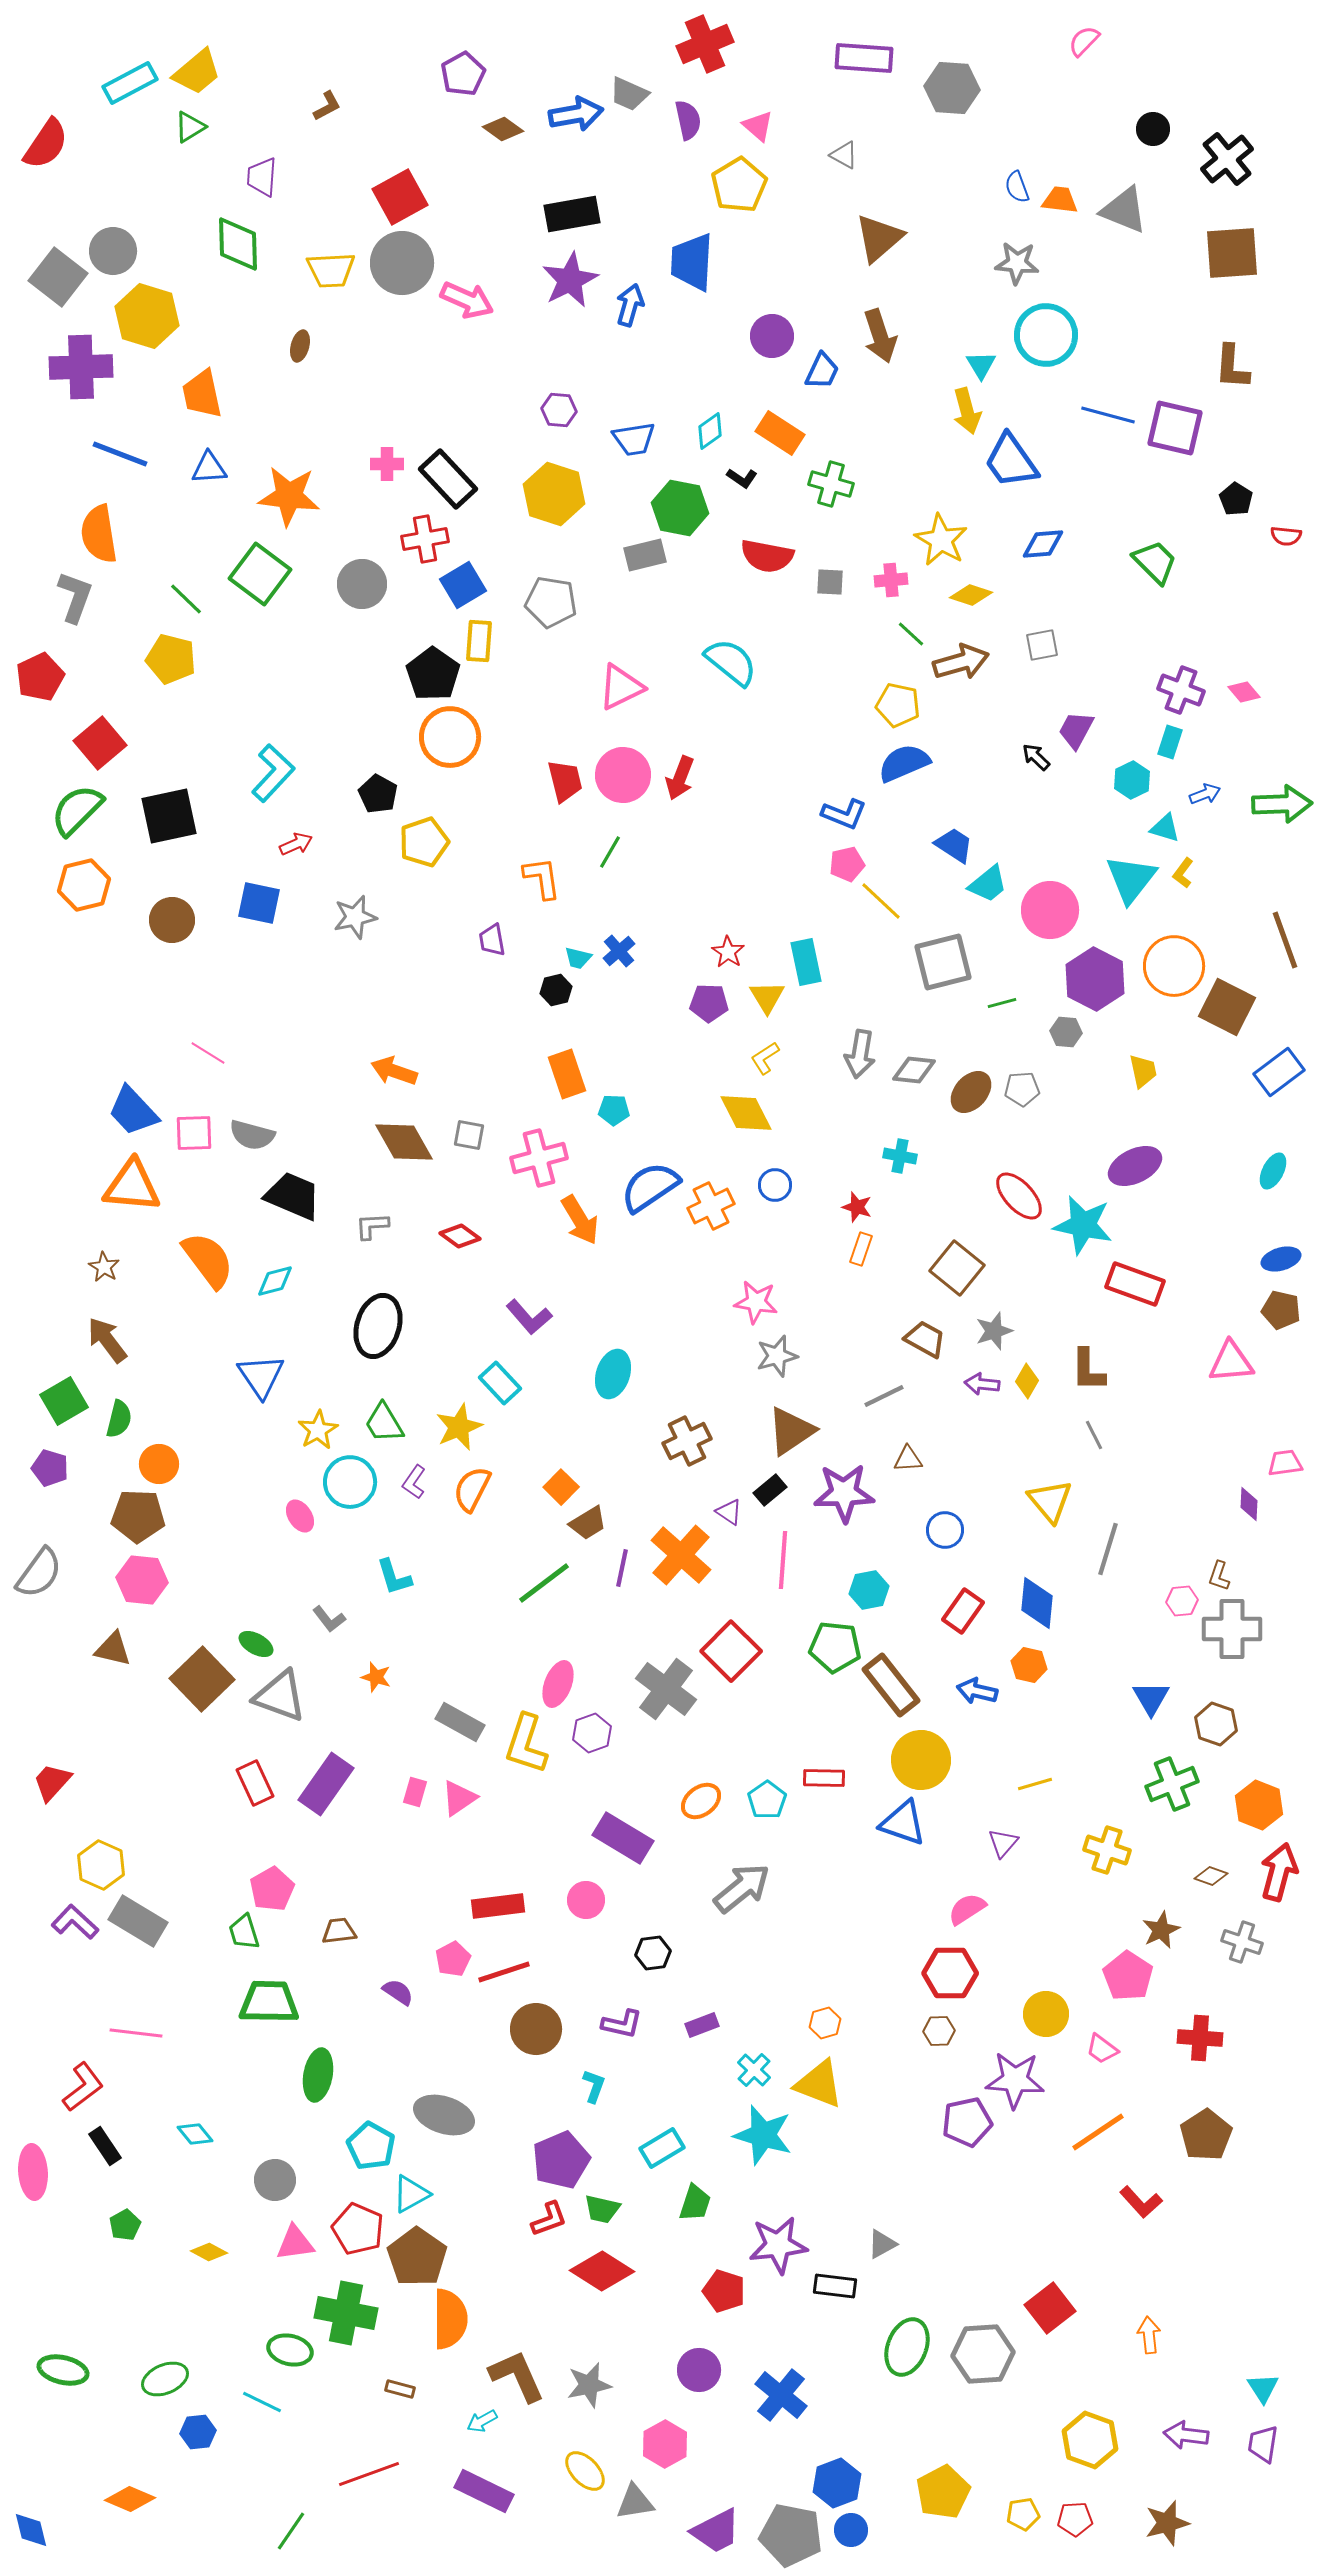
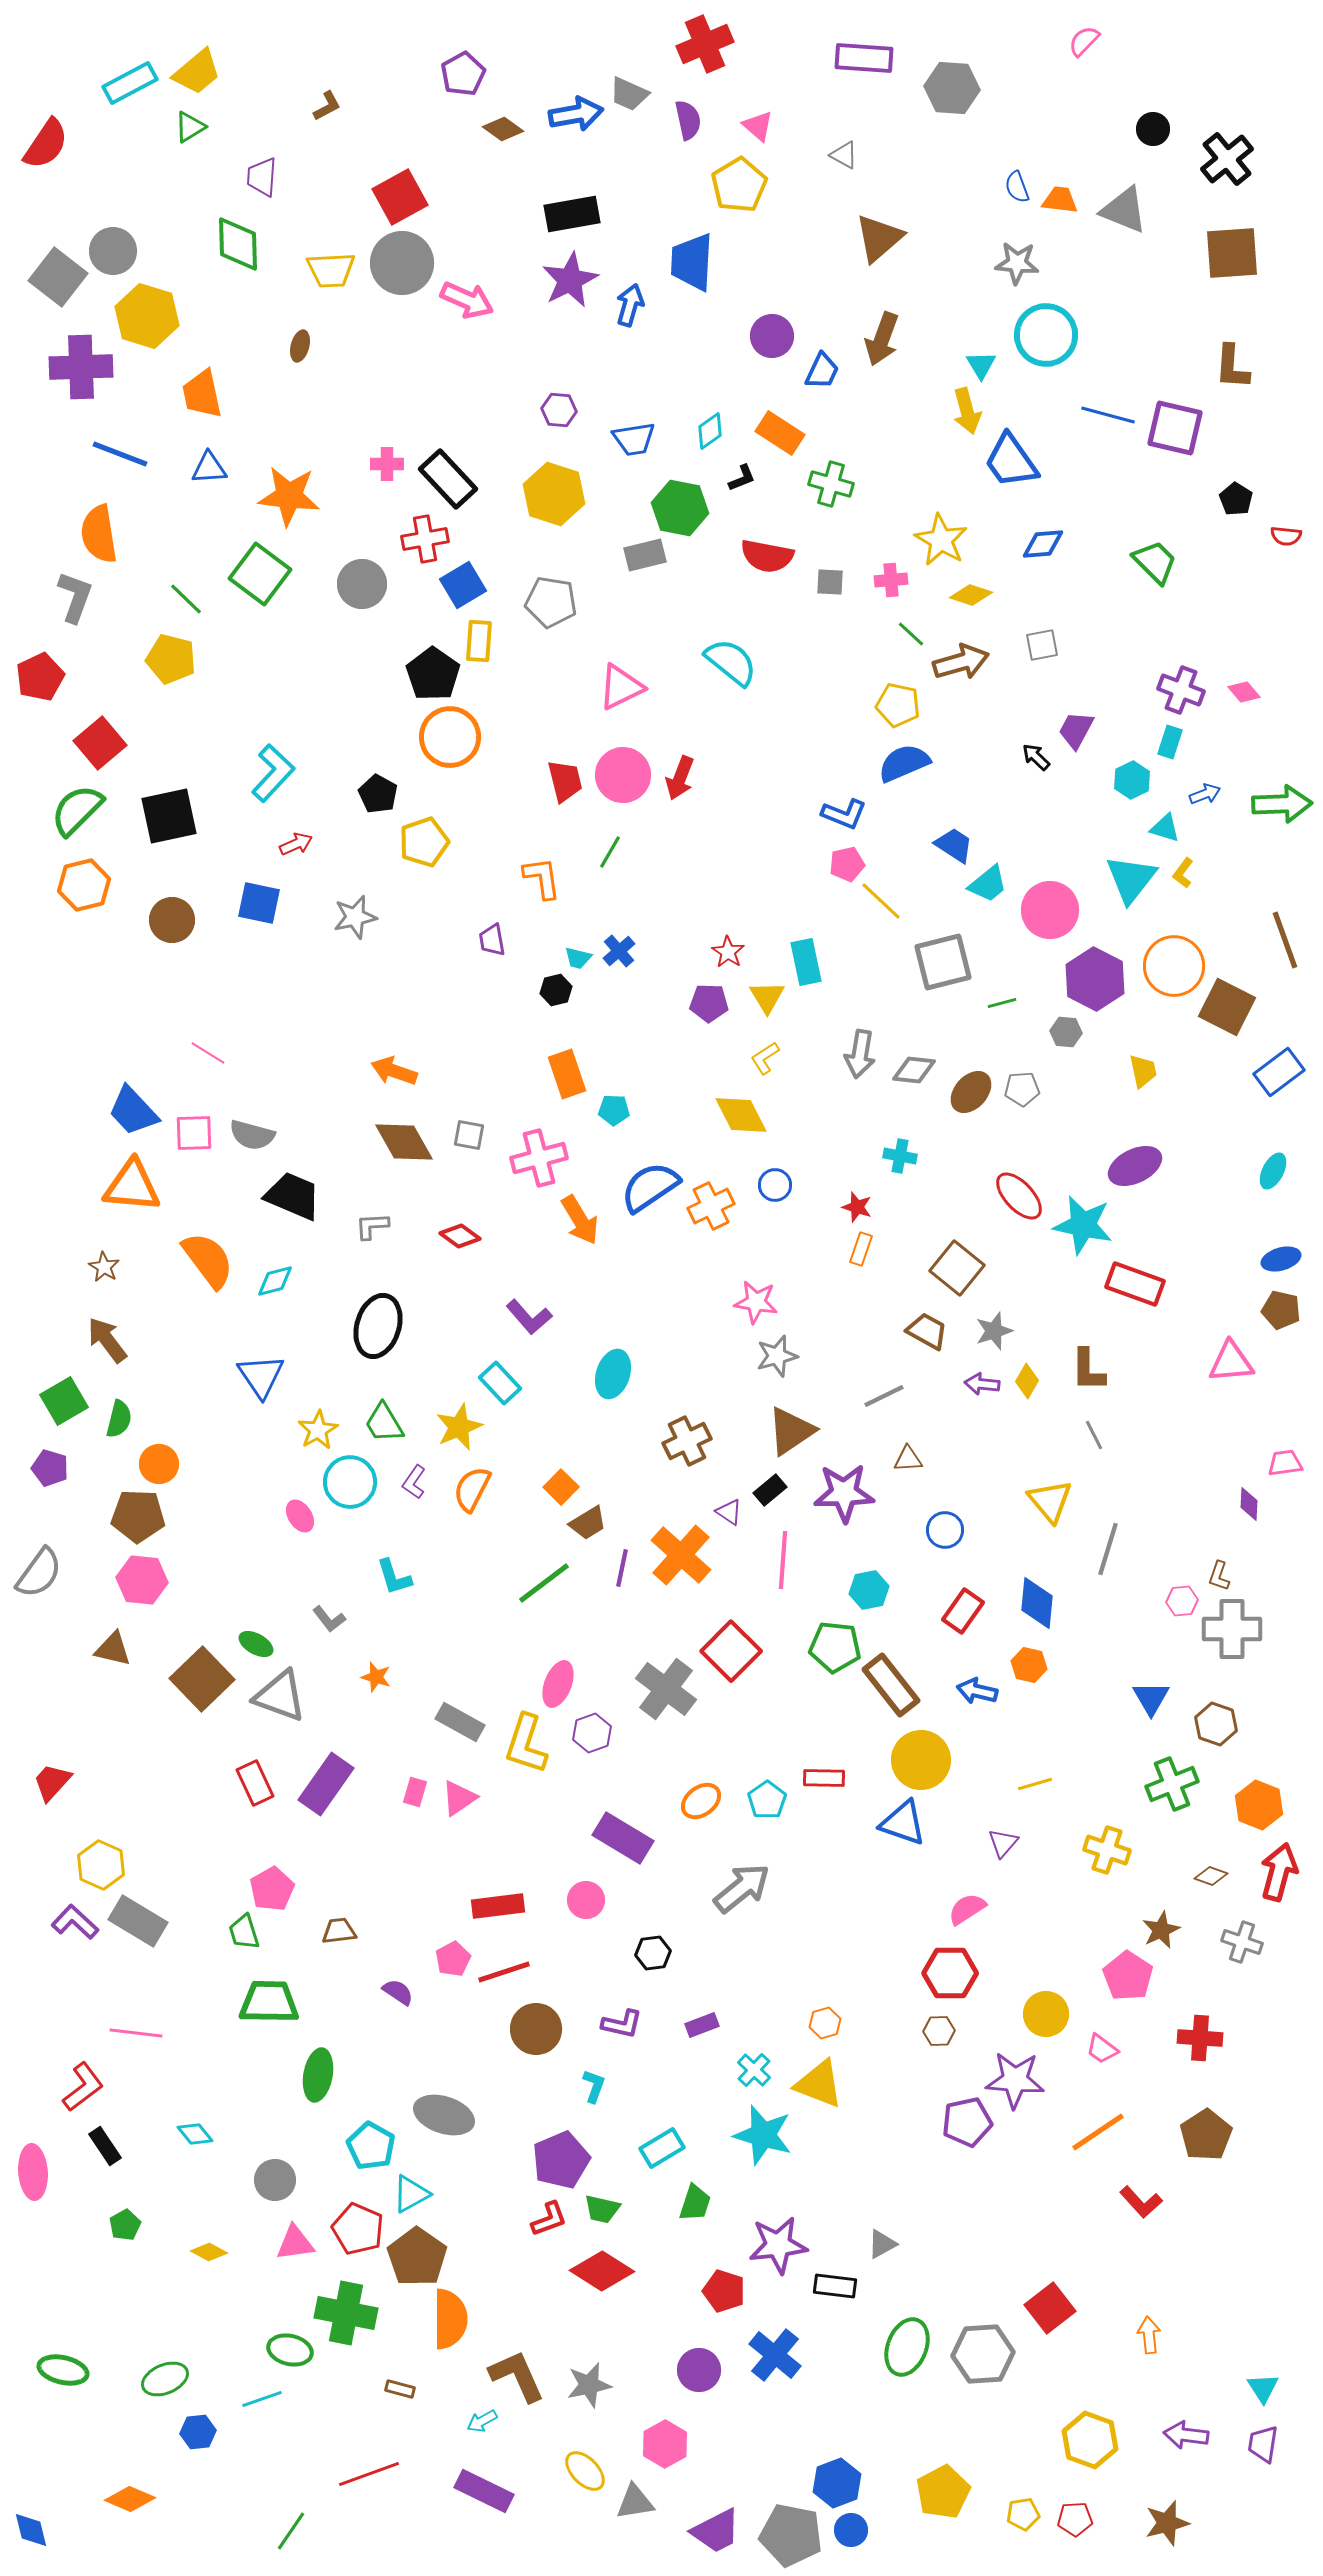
brown arrow at (880, 336): moved 2 px right, 3 px down; rotated 38 degrees clockwise
black L-shape at (742, 478): rotated 56 degrees counterclockwise
yellow diamond at (746, 1113): moved 5 px left, 2 px down
brown trapezoid at (925, 1339): moved 2 px right, 8 px up
blue cross at (781, 2395): moved 6 px left, 40 px up
cyan line at (262, 2402): moved 3 px up; rotated 45 degrees counterclockwise
